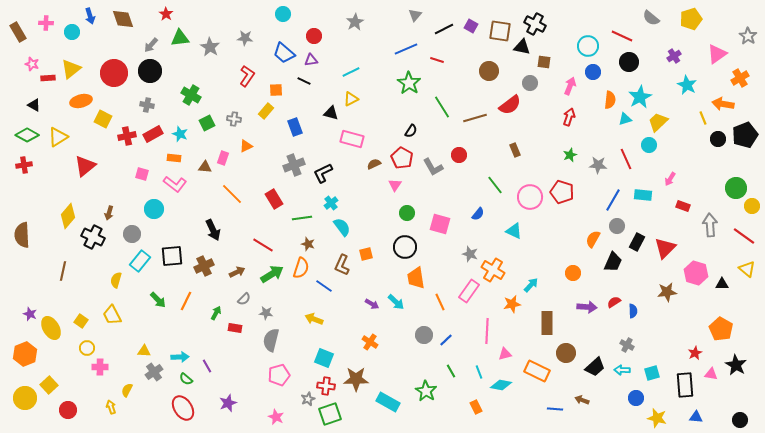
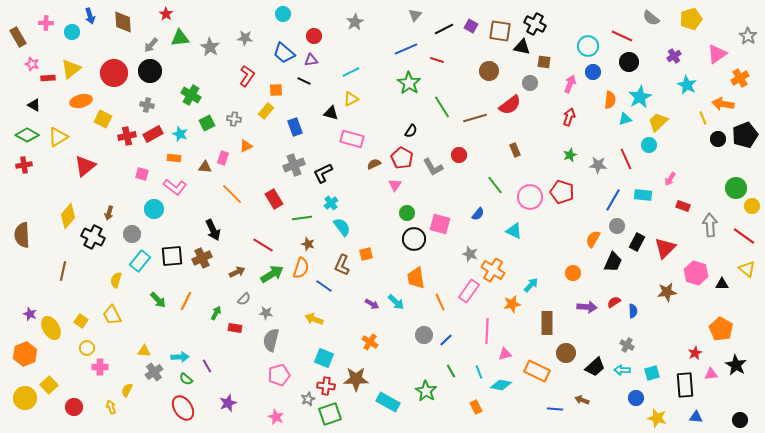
brown diamond at (123, 19): moved 3 px down; rotated 15 degrees clockwise
brown rectangle at (18, 32): moved 5 px down
pink arrow at (570, 86): moved 2 px up
pink L-shape at (175, 184): moved 3 px down
black circle at (405, 247): moved 9 px right, 8 px up
brown cross at (204, 266): moved 2 px left, 8 px up
pink triangle at (711, 374): rotated 16 degrees counterclockwise
red circle at (68, 410): moved 6 px right, 3 px up
